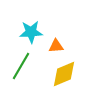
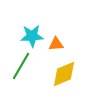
cyan star: moved 1 px right, 4 px down
orange triangle: moved 2 px up
